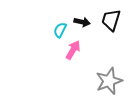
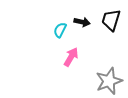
pink arrow: moved 2 px left, 7 px down
